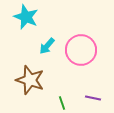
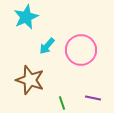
cyan star: rotated 25 degrees clockwise
